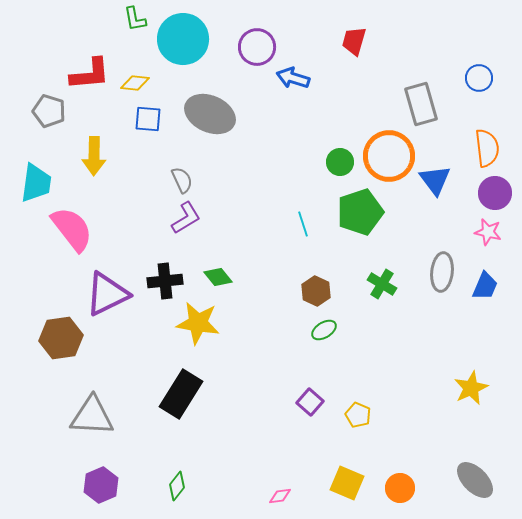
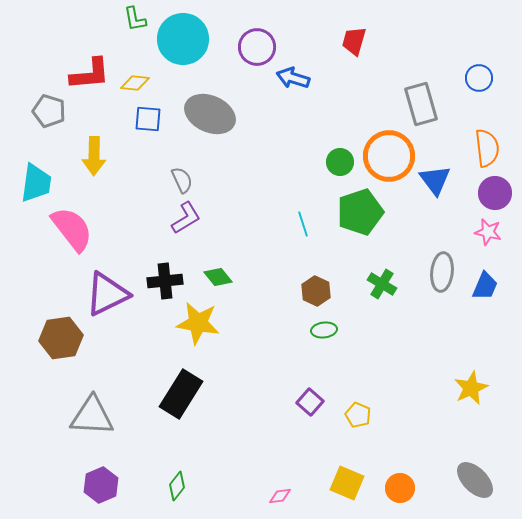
green ellipse at (324, 330): rotated 25 degrees clockwise
